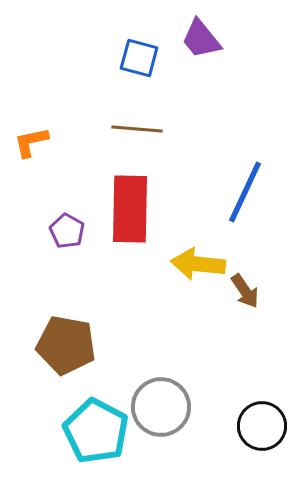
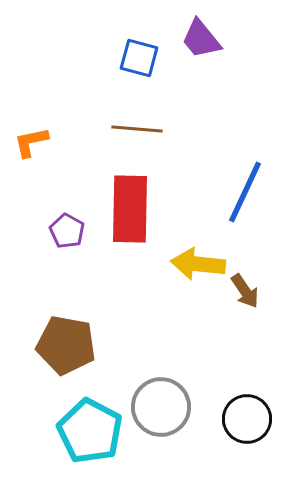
black circle: moved 15 px left, 7 px up
cyan pentagon: moved 6 px left
